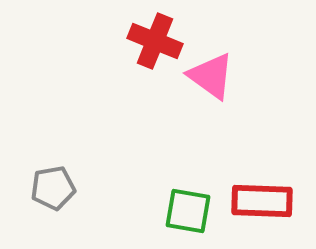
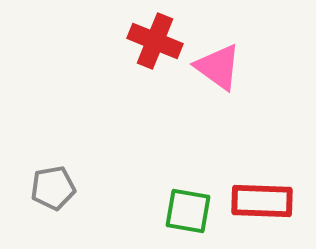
pink triangle: moved 7 px right, 9 px up
